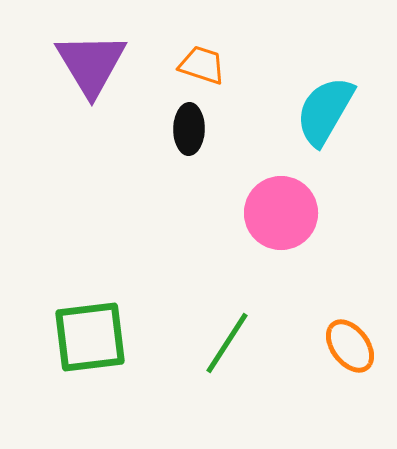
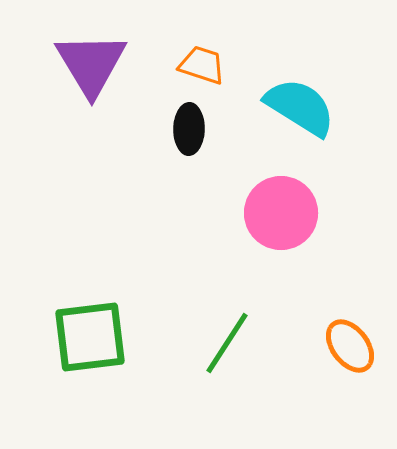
cyan semicircle: moved 25 px left, 4 px up; rotated 92 degrees clockwise
